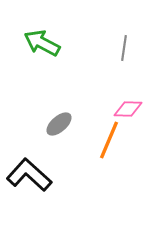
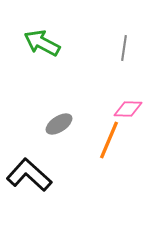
gray ellipse: rotated 8 degrees clockwise
